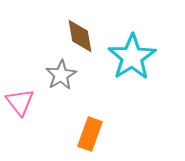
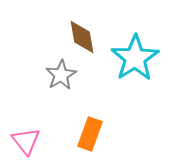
brown diamond: moved 2 px right, 1 px down
cyan star: moved 3 px right, 1 px down
pink triangle: moved 6 px right, 39 px down
